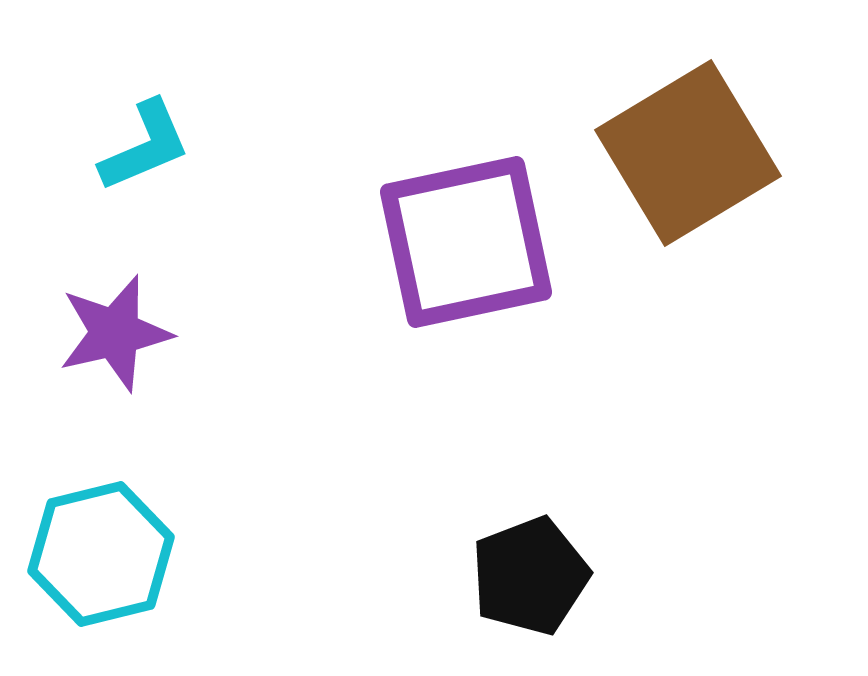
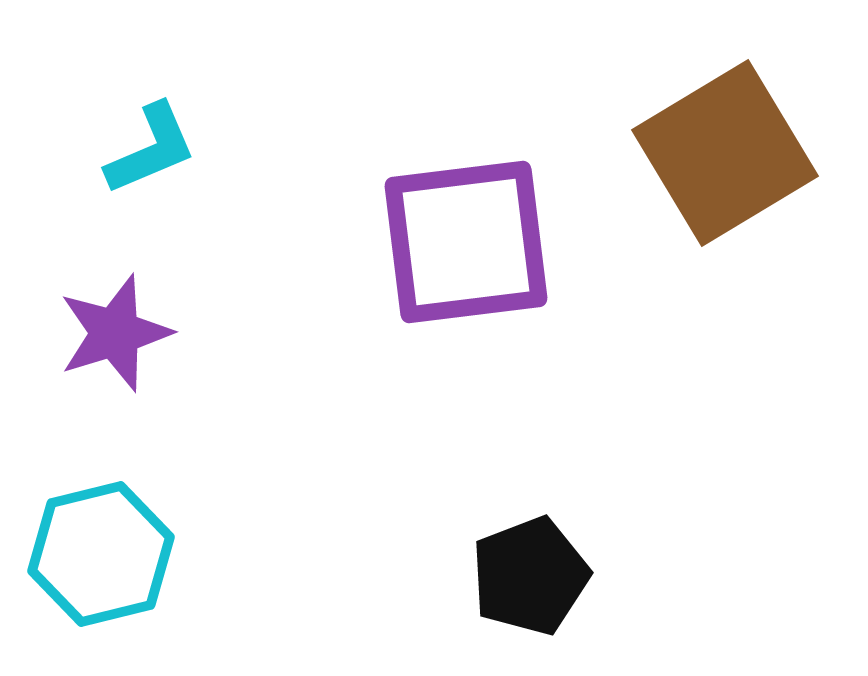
cyan L-shape: moved 6 px right, 3 px down
brown square: moved 37 px right
purple square: rotated 5 degrees clockwise
purple star: rotated 4 degrees counterclockwise
